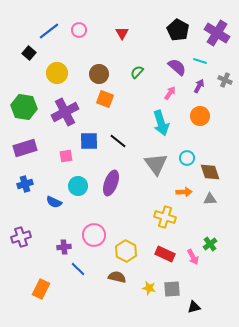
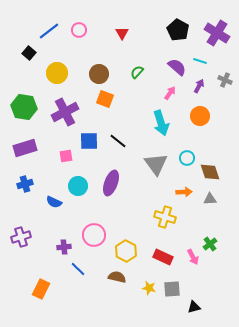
red rectangle at (165, 254): moved 2 px left, 3 px down
